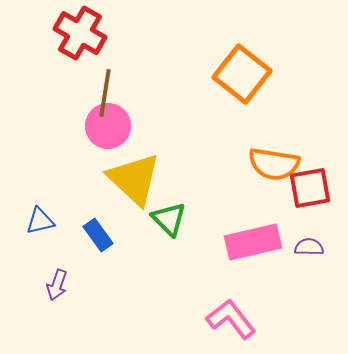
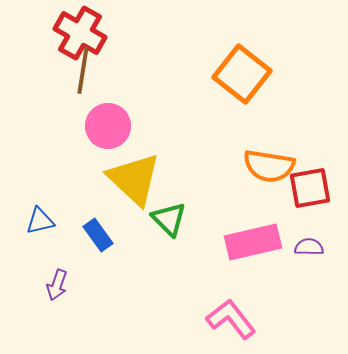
brown line: moved 22 px left, 23 px up
orange semicircle: moved 5 px left, 2 px down
